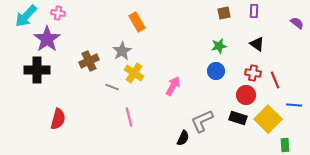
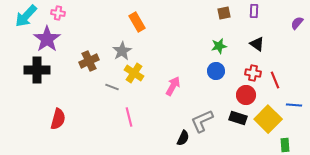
purple semicircle: rotated 88 degrees counterclockwise
